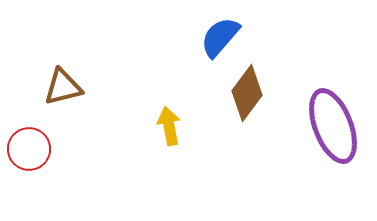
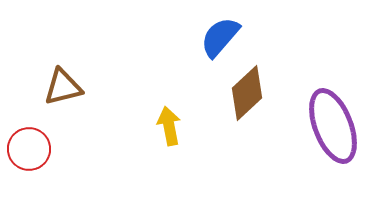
brown diamond: rotated 10 degrees clockwise
